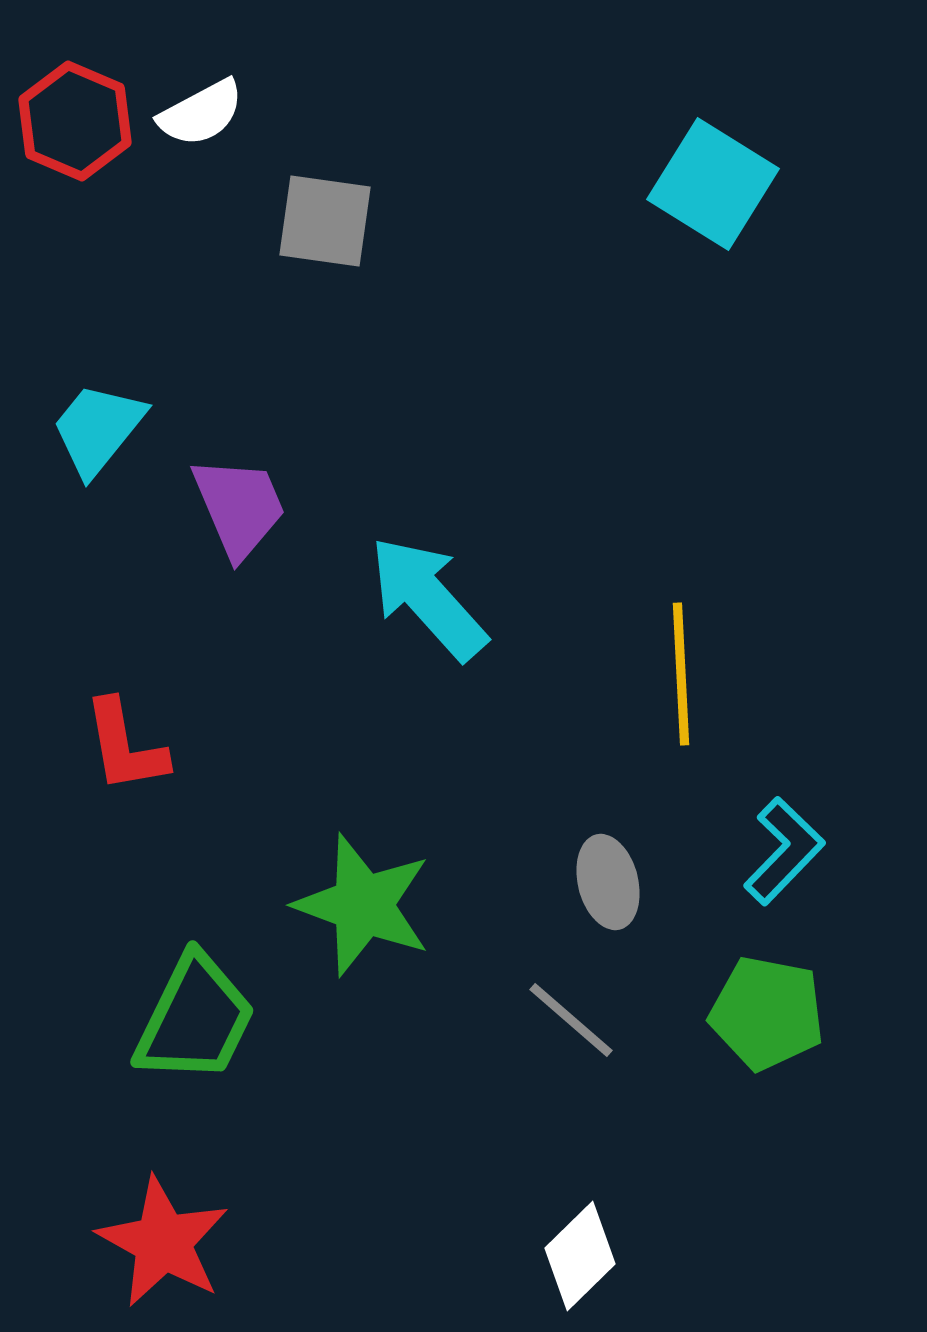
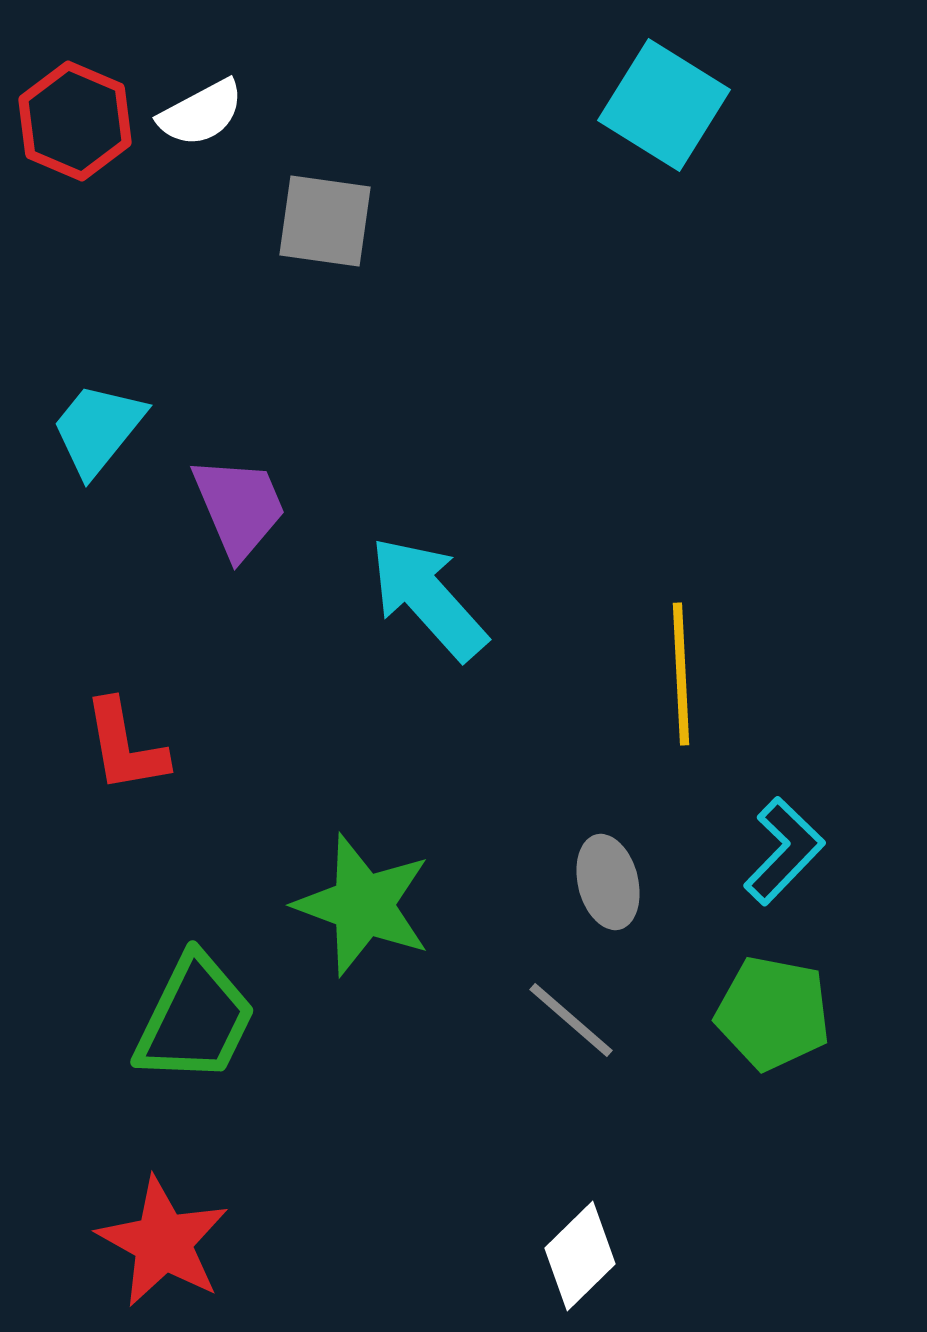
cyan square: moved 49 px left, 79 px up
green pentagon: moved 6 px right
